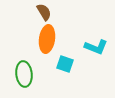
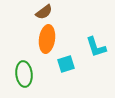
brown semicircle: rotated 84 degrees clockwise
cyan L-shape: rotated 50 degrees clockwise
cyan square: moved 1 px right; rotated 36 degrees counterclockwise
